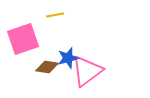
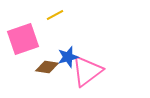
yellow line: rotated 18 degrees counterclockwise
blue star: moved 1 px up
